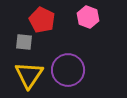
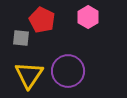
pink hexagon: rotated 10 degrees clockwise
gray square: moved 3 px left, 4 px up
purple circle: moved 1 px down
